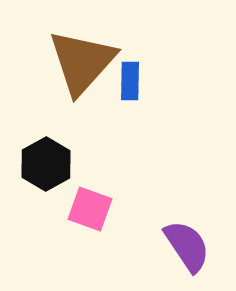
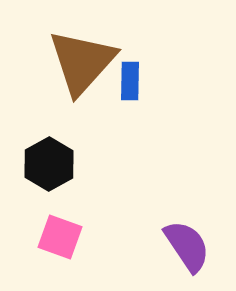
black hexagon: moved 3 px right
pink square: moved 30 px left, 28 px down
